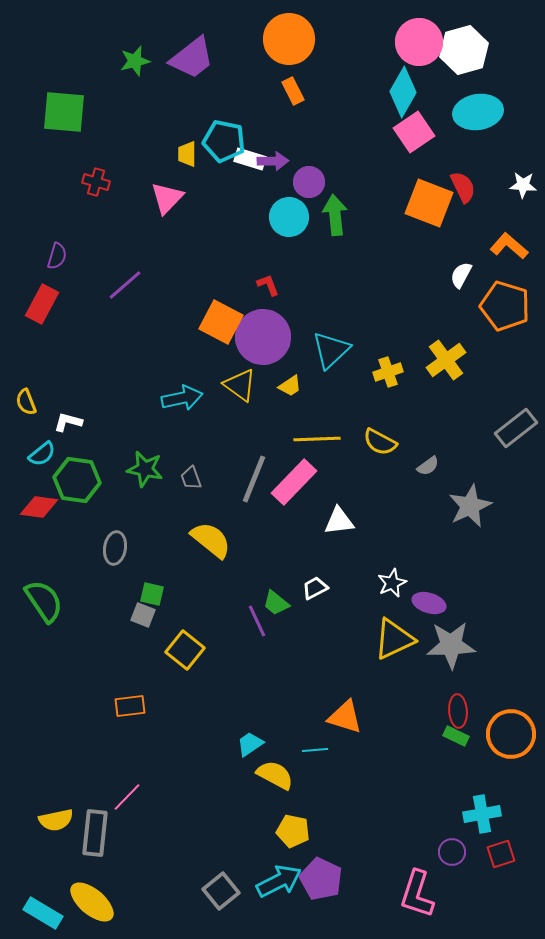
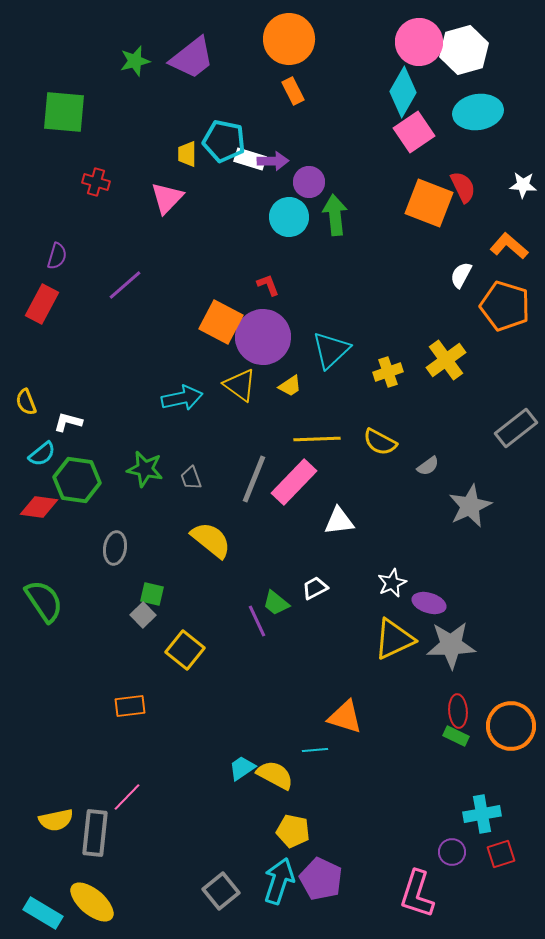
gray square at (143, 615): rotated 25 degrees clockwise
orange circle at (511, 734): moved 8 px up
cyan trapezoid at (250, 744): moved 8 px left, 24 px down
cyan arrow at (279, 881): rotated 45 degrees counterclockwise
